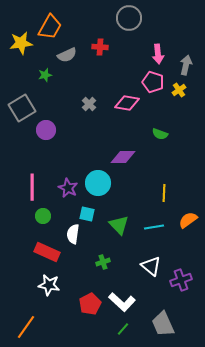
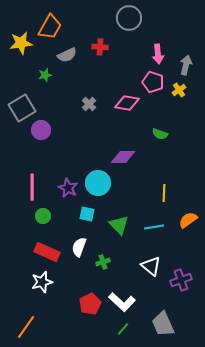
purple circle: moved 5 px left
white semicircle: moved 6 px right, 13 px down; rotated 12 degrees clockwise
white star: moved 7 px left, 3 px up; rotated 25 degrees counterclockwise
